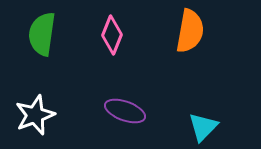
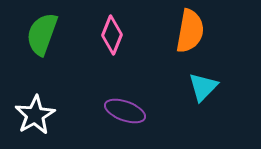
green semicircle: rotated 12 degrees clockwise
white star: rotated 9 degrees counterclockwise
cyan triangle: moved 40 px up
